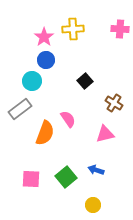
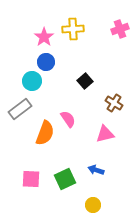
pink cross: rotated 24 degrees counterclockwise
blue circle: moved 2 px down
green square: moved 1 px left, 2 px down; rotated 15 degrees clockwise
